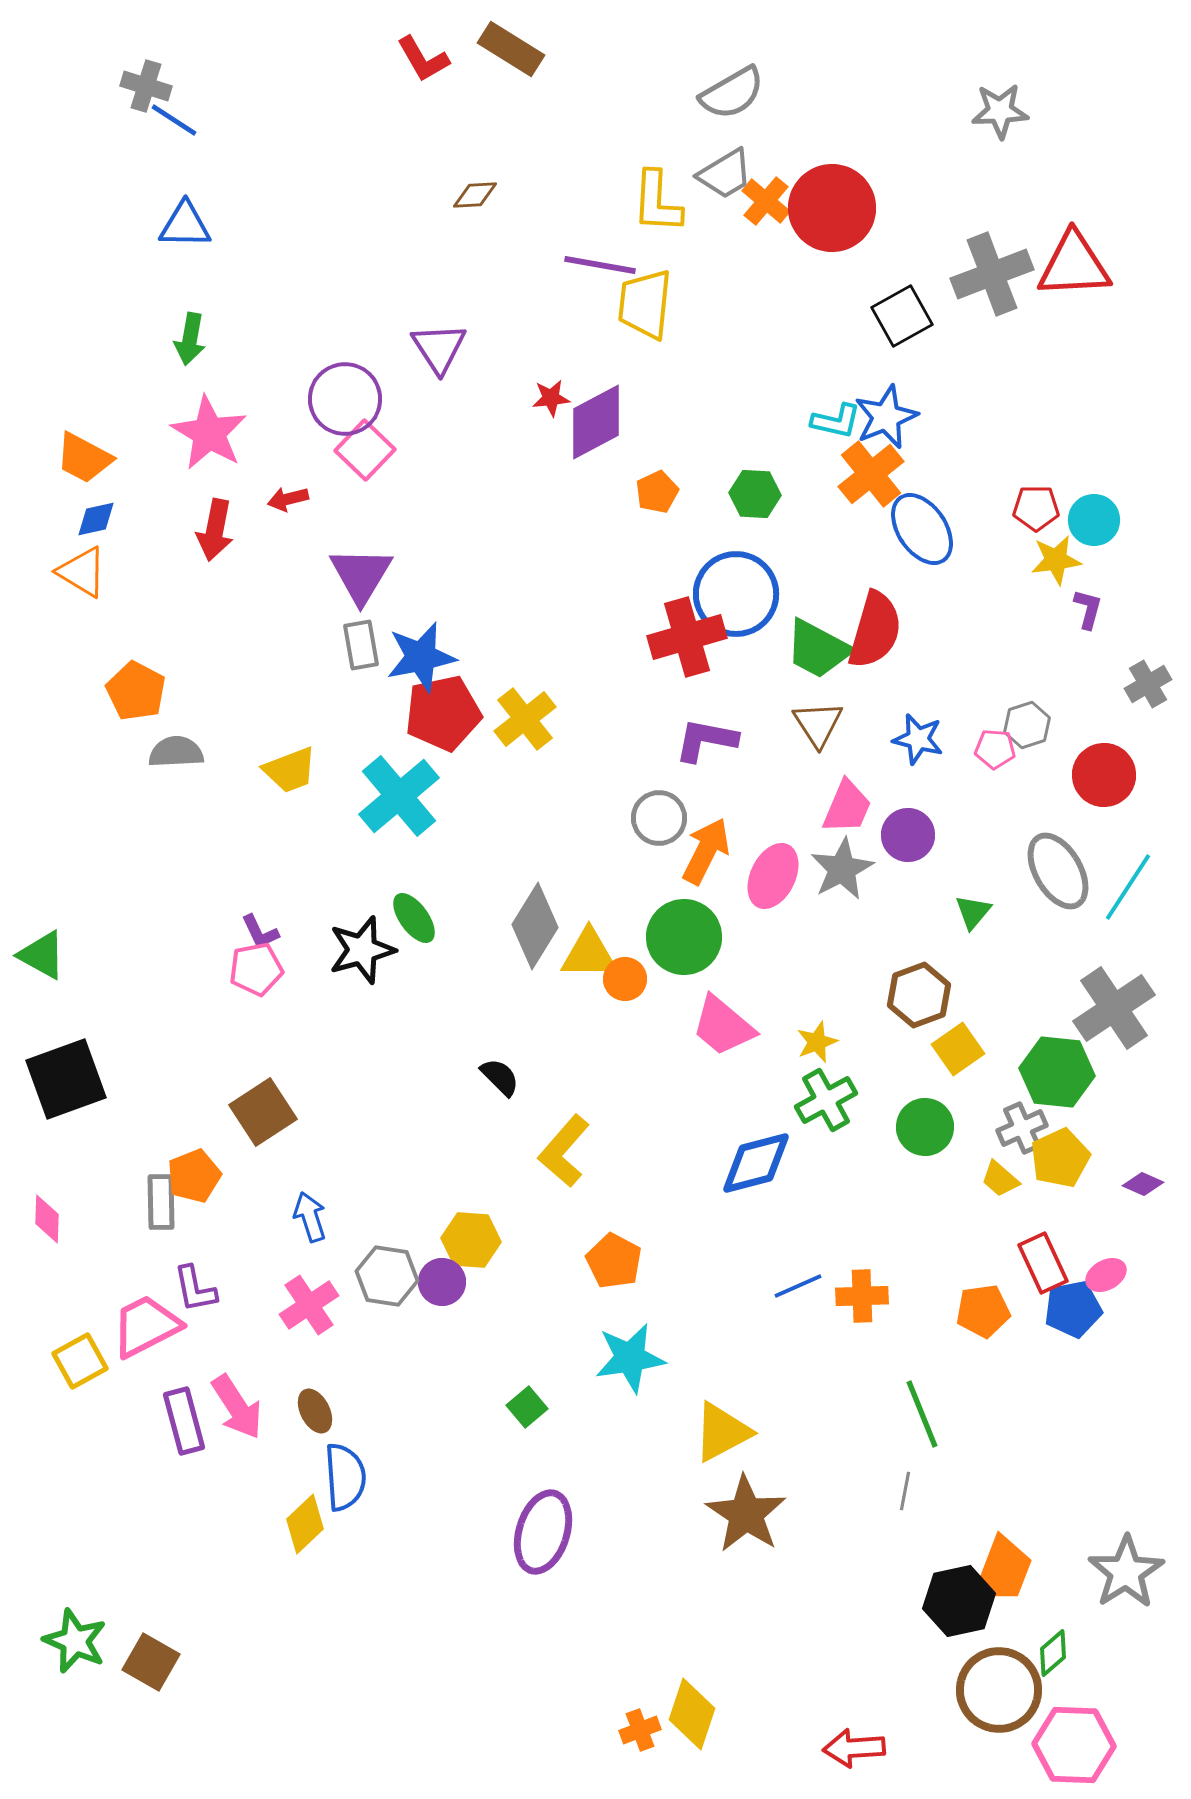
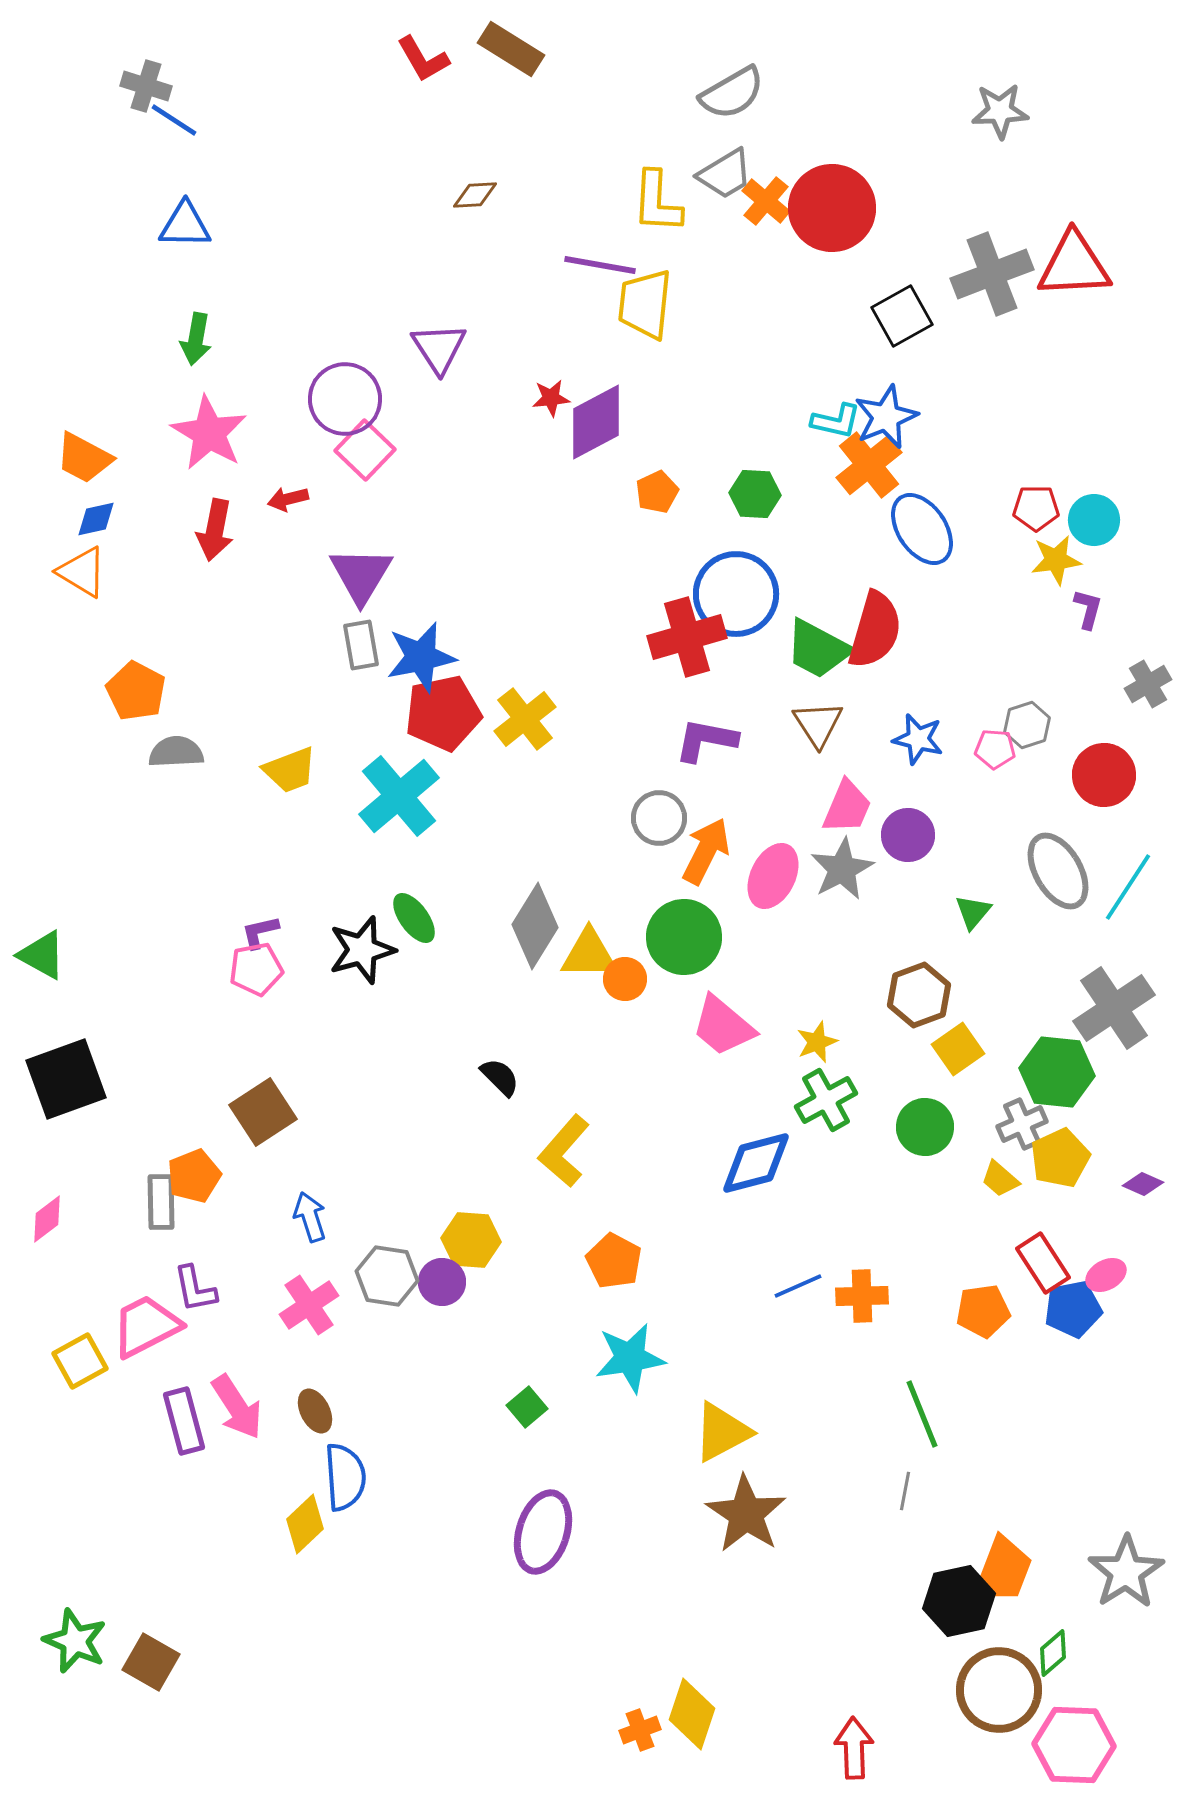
green arrow at (190, 339): moved 6 px right
orange cross at (871, 474): moved 2 px left, 9 px up
purple L-shape at (260, 932): rotated 102 degrees clockwise
gray cross at (1022, 1128): moved 4 px up
pink diamond at (47, 1219): rotated 51 degrees clockwise
red rectangle at (1043, 1263): rotated 8 degrees counterclockwise
red arrow at (854, 1748): rotated 92 degrees clockwise
